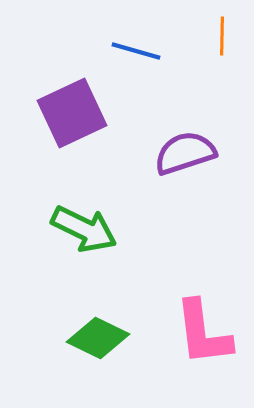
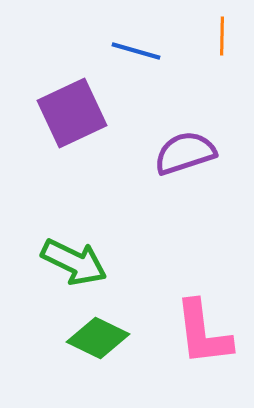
green arrow: moved 10 px left, 33 px down
